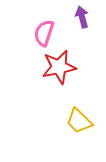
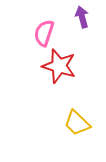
red star: moved 1 px up; rotated 28 degrees clockwise
yellow trapezoid: moved 2 px left, 2 px down
